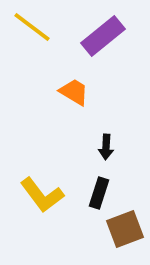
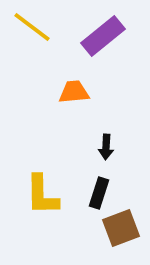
orange trapezoid: rotated 36 degrees counterclockwise
yellow L-shape: rotated 36 degrees clockwise
brown square: moved 4 px left, 1 px up
